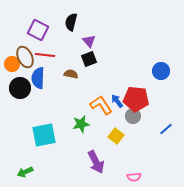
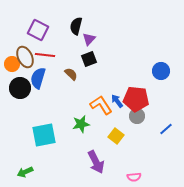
black semicircle: moved 5 px right, 4 px down
purple triangle: moved 2 px up; rotated 24 degrees clockwise
brown semicircle: rotated 32 degrees clockwise
blue semicircle: rotated 15 degrees clockwise
gray circle: moved 4 px right
